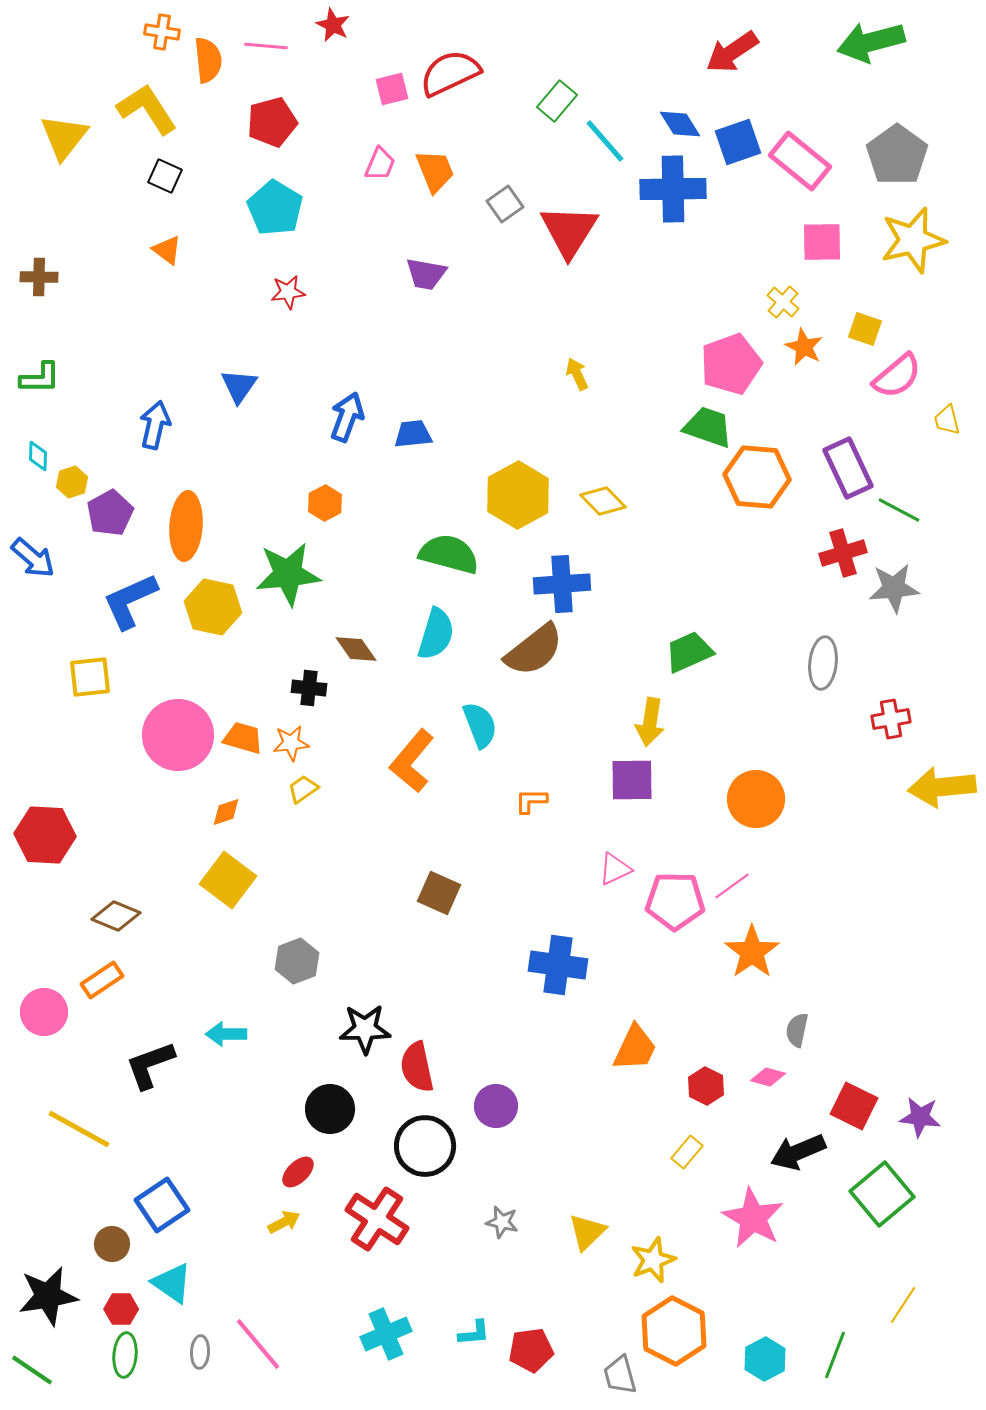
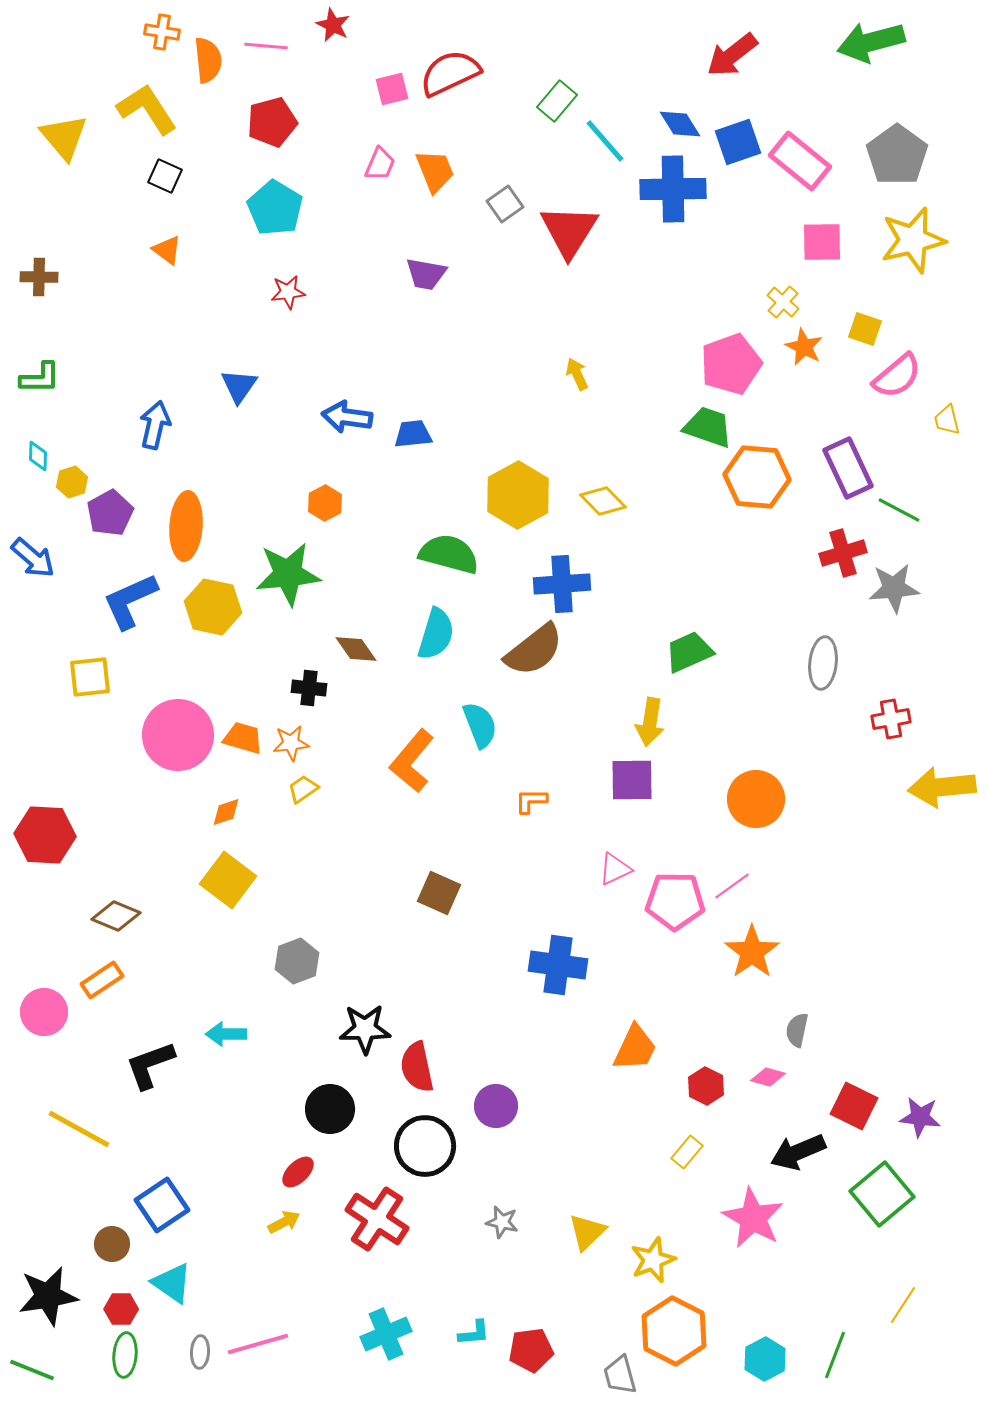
red arrow at (732, 52): moved 3 px down; rotated 4 degrees counterclockwise
yellow triangle at (64, 137): rotated 18 degrees counterclockwise
blue arrow at (347, 417): rotated 102 degrees counterclockwise
pink line at (258, 1344): rotated 66 degrees counterclockwise
green line at (32, 1370): rotated 12 degrees counterclockwise
